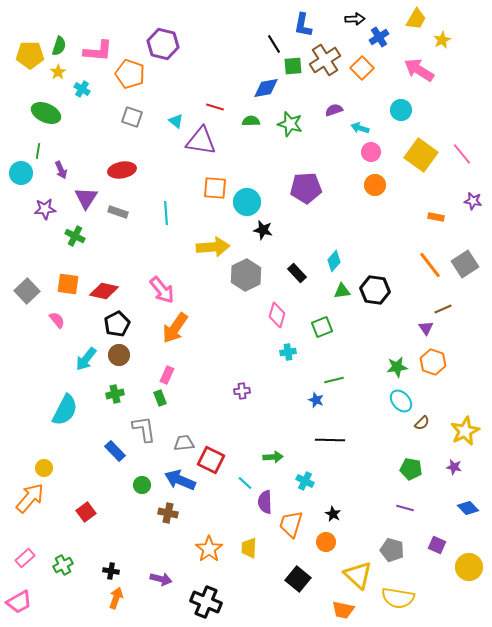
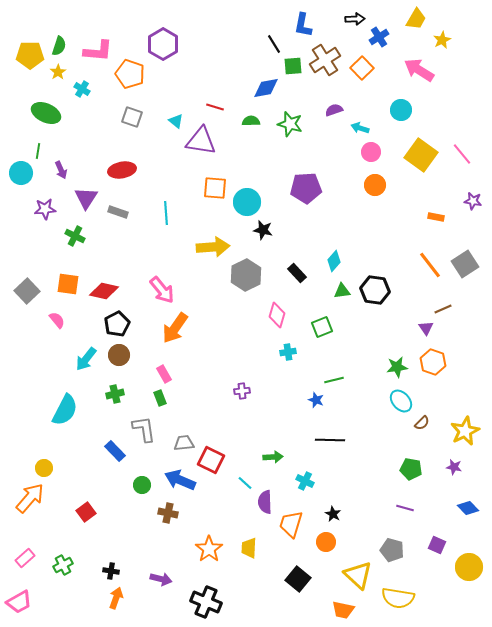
purple hexagon at (163, 44): rotated 16 degrees clockwise
pink rectangle at (167, 375): moved 3 px left, 1 px up; rotated 54 degrees counterclockwise
